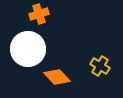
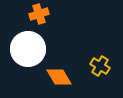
orange diamond: moved 2 px right; rotated 12 degrees clockwise
